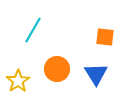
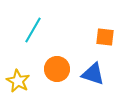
blue triangle: moved 3 px left; rotated 40 degrees counterclockwise
yellow star: rotated 10 degrees counterclockwise
